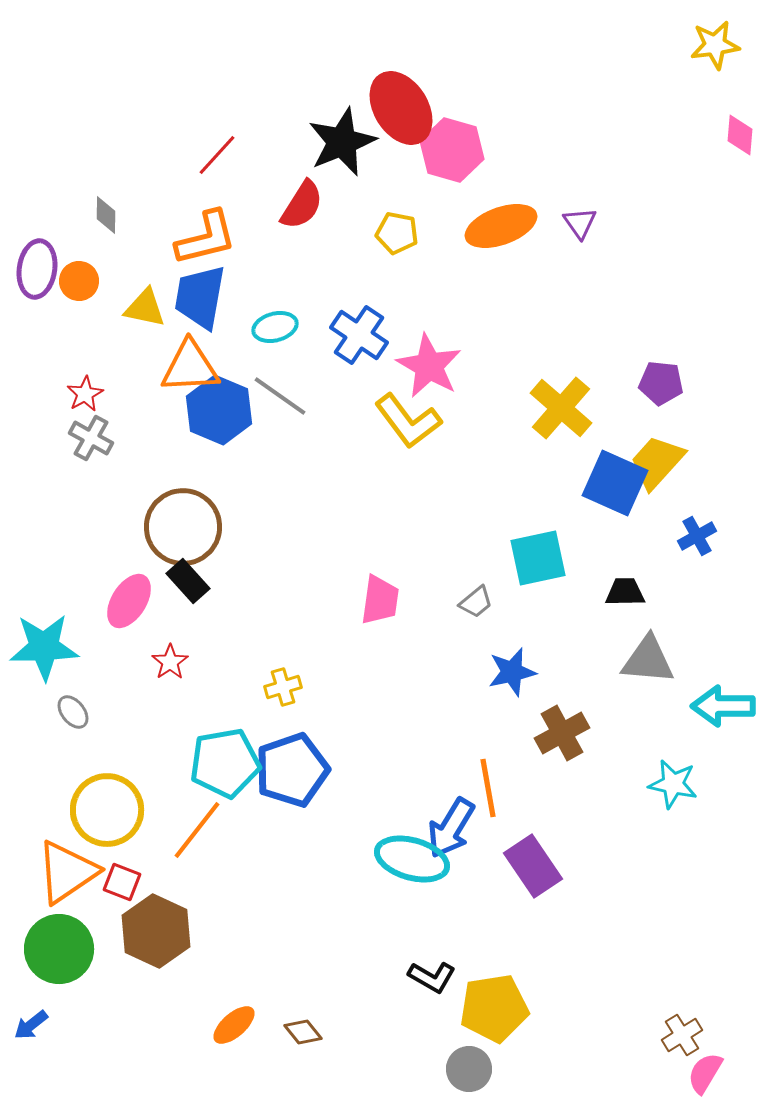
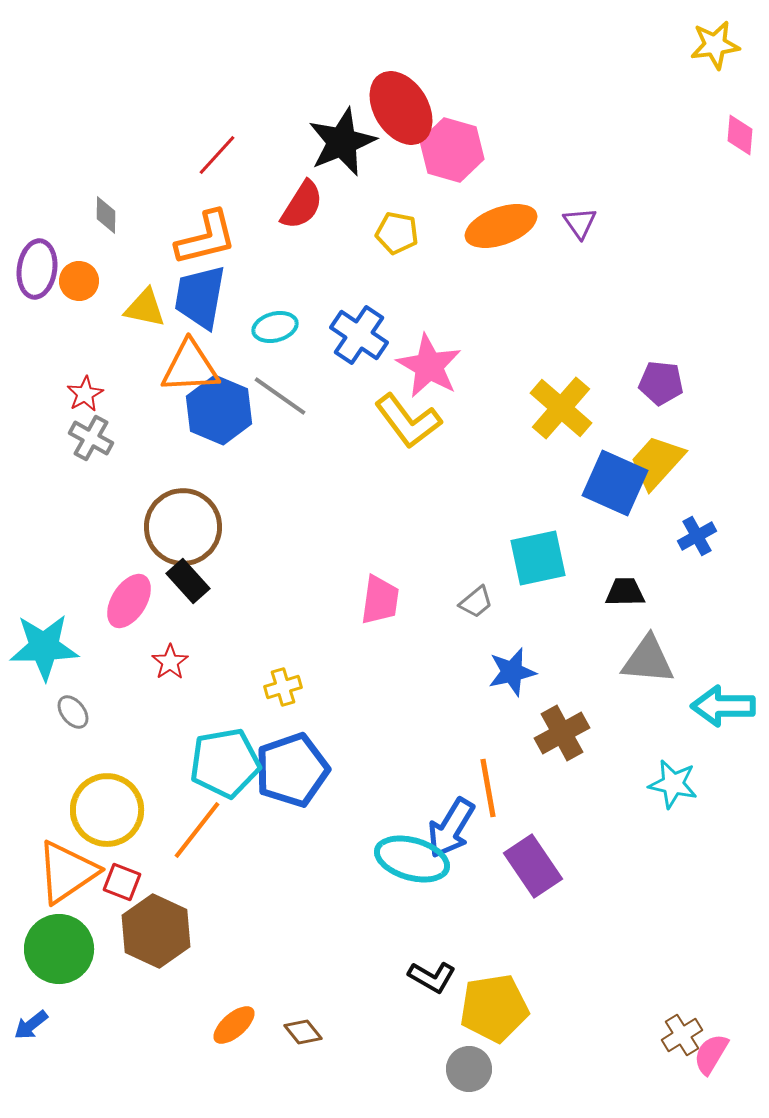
pink semicircle at (705, 1073): moved 6 px right, 19 px up
